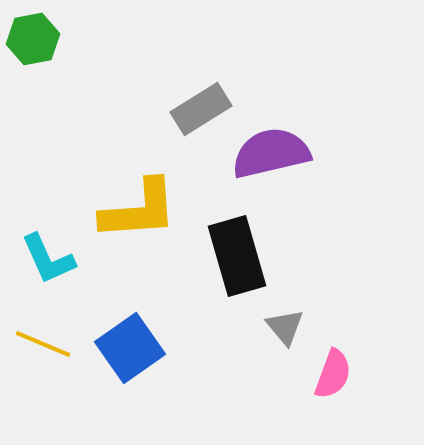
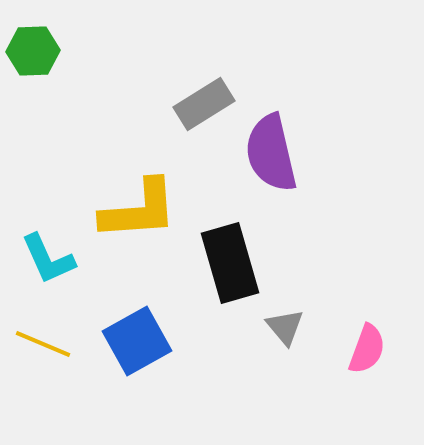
green hexagon: moved 12 px down; rotated 9 degrees clockwise
gray rectangle: moved 3 px right, 5 px up
purple semicircle: rotated 90 degrees counterclockwise
black rectangle: moved 7 px left, 7 px down
blue square: moved 7 px right, 7 px up; rotated 6 degrees clockwise
pink semicircle: moved 34 px right, 25 px up
